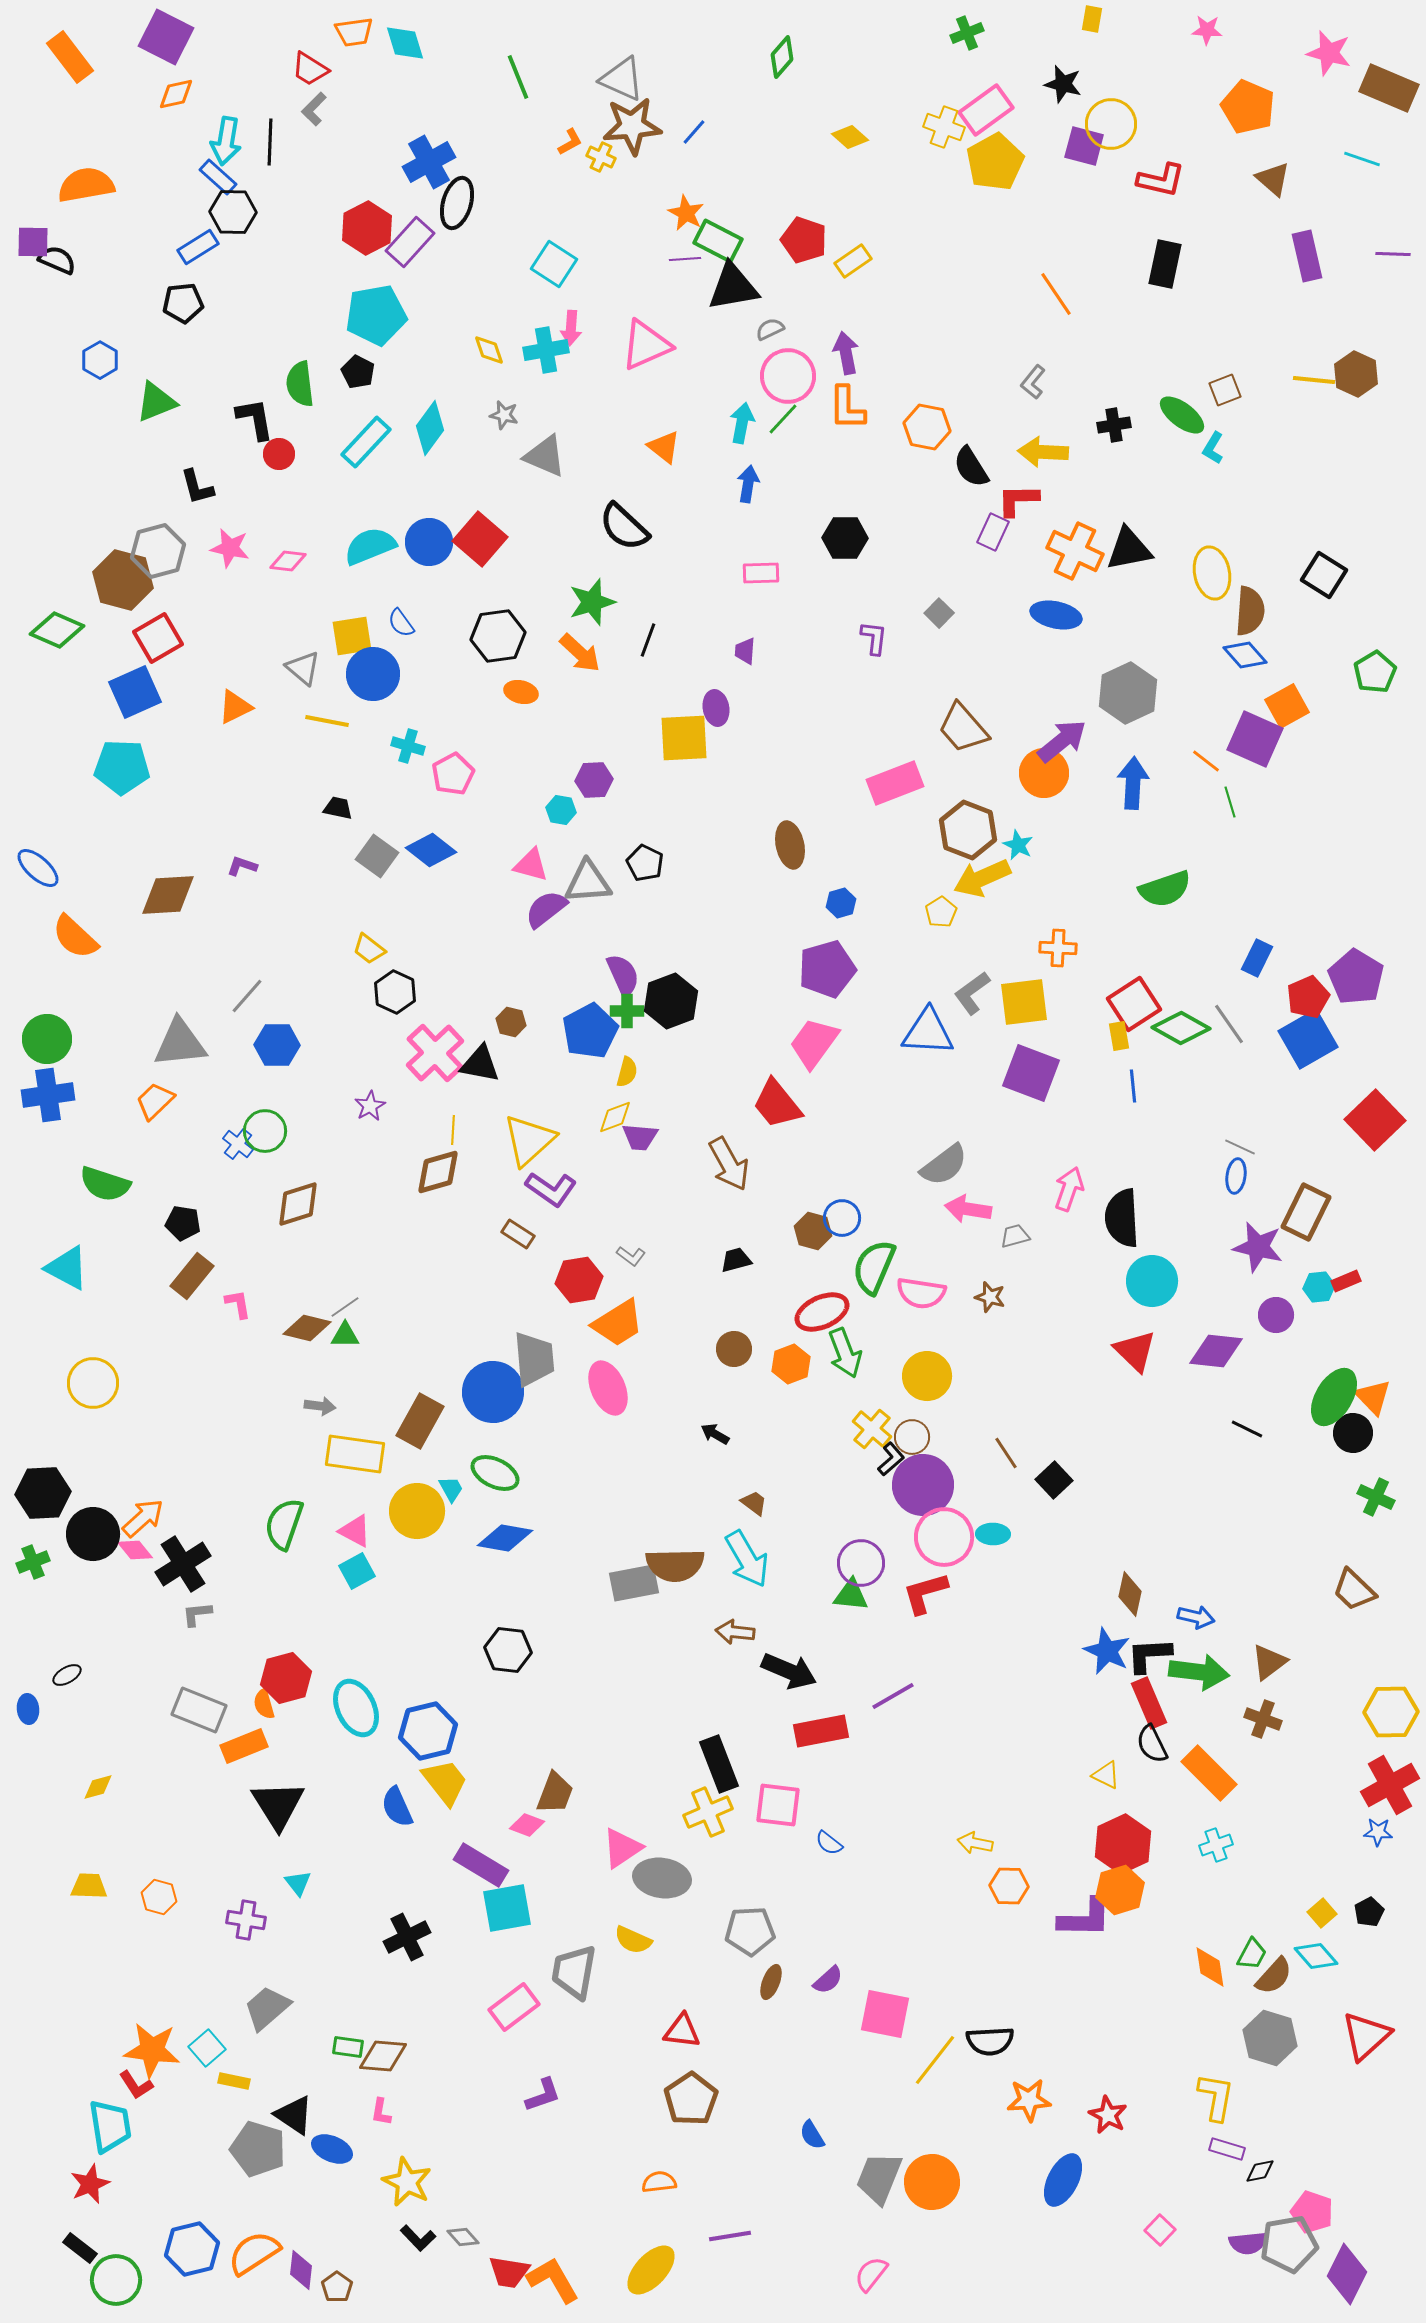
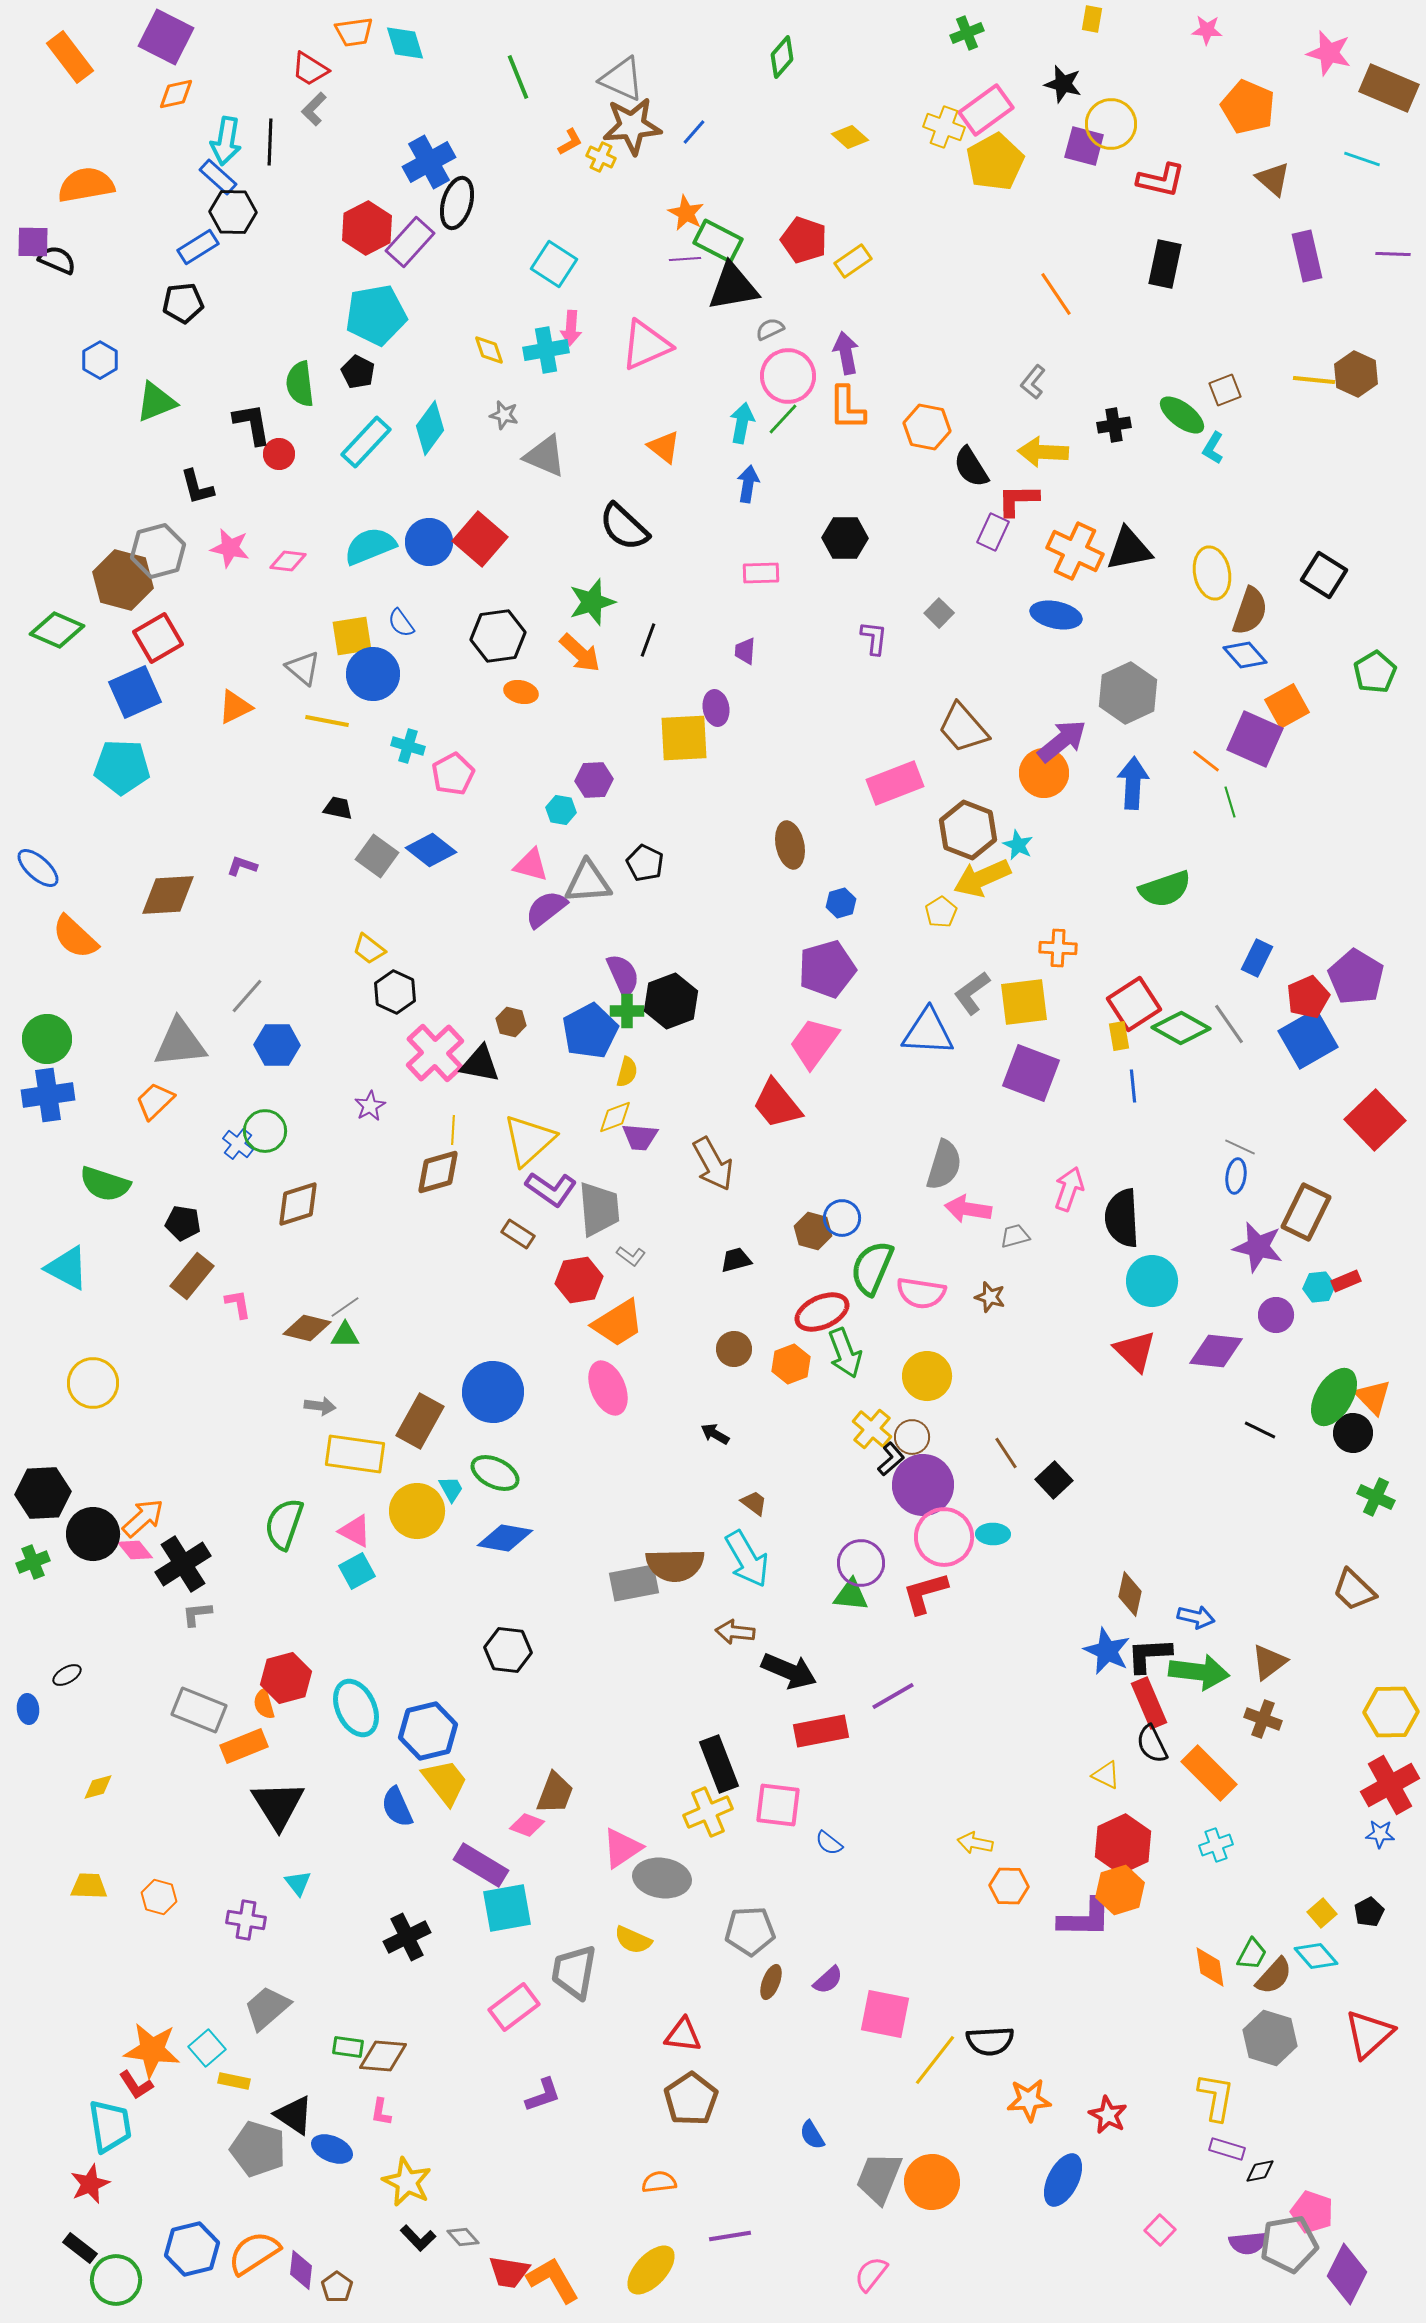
black L-shape at (255, 419): moved 3 px left, 5 px down
brown semicircle at (1250, 611): rotated 15 degrees clockwise
brown arrow at (729, 1164): moved 16 px left
gray semicircle at (944, 1165): rotated 36 degrees counterclockwise
green semicircle at (874, 1267): moved 2 px left, 1 px down
gray trapezoid at (534, 1359): moved 65 px right, 150 px up
black line at (1247, 1429): moved 13 px right, 1 px down
blue star at (1378, 1832): moved 2 px right, 2 px down
red triangle at (682, 2031): moved 1 px right, 4 px down
red triangle at (1366, 2036): moved 3 px right, 2 px up
